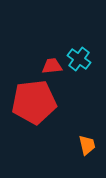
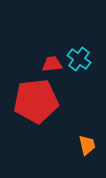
red trapezoid: moved 2 px up
red pentagon: moved 2 px right, 1 px up
